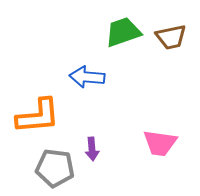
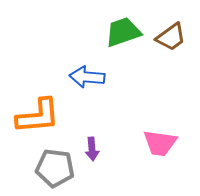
brown trapezoid: rotated 24 degrees counterclockwise
